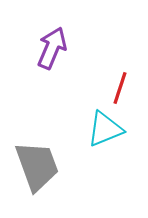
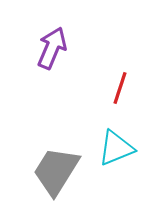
cyan triangle: moved 11 px right, 19 px down
gray trapezoid: moved 19 px right, 5 px down; rotated 128 degrees counterclockwise
